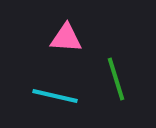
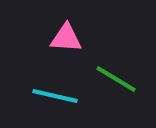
green line: rotated 42 degrees counterclockwise
